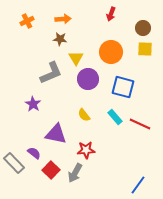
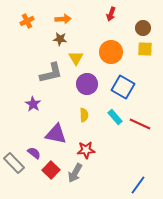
gray L-shape: rotated 10 degrees clockwise
purple circle: moved 1 px left, 5 px down
blue square: rotated 15 degrees clockwise
yellow semicircle: rotated 144 degrees counterclockwise
